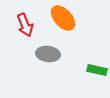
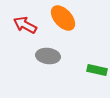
red arrow: rotated 140 degrees clockwise
gray ellipse: moved 2 px down
